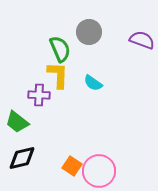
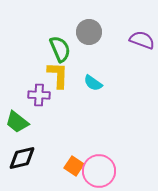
orange square: moved 2 px right
